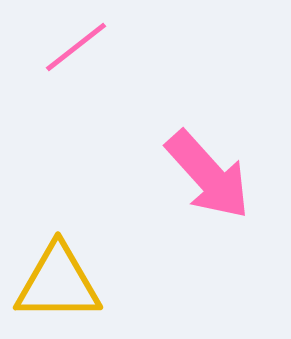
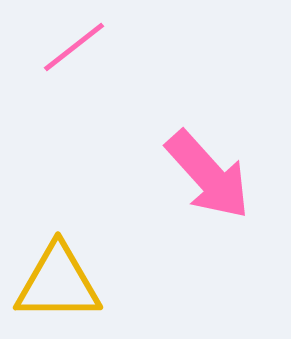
pink line: moved 2 px left
